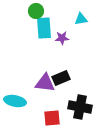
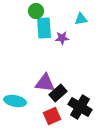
black rectangle: moved 3 px left, 15 px down; rotated 18 degrees counterclockwise
black cross: rotated 20 degrees clockwise
red square: moved 2 px up; rotated 18 degrees counterclockwise
